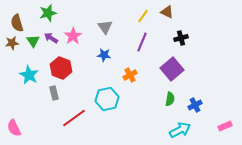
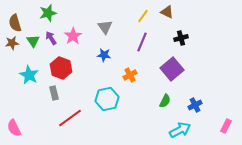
brown semicircle: moved 2 px left
purple arrow: rotated 24 degrees clockwise
green semicircle: moved 5 px left, 2 px down; rotated 16 degrees clockwise
red line: moved 4 px left
pink rectangle: moved 1 px right; rotated 40 degrees counterclockwise
